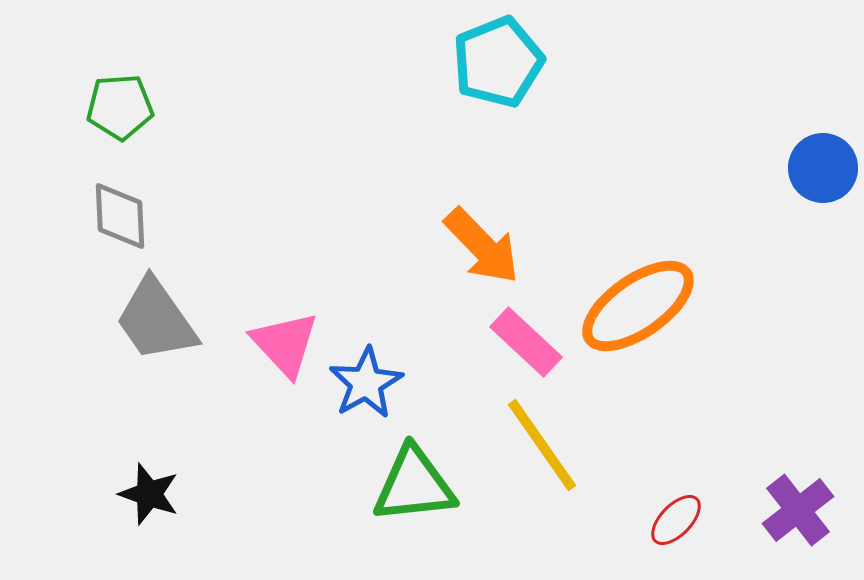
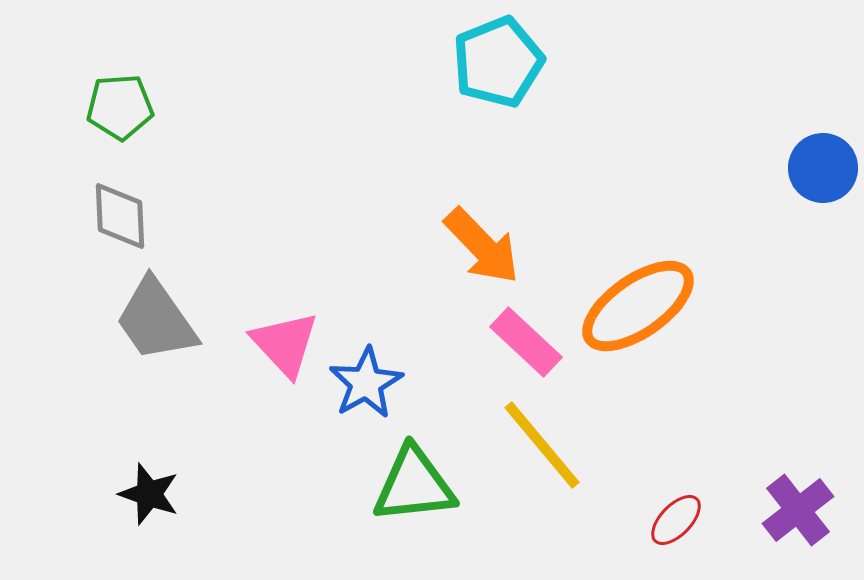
yellow line: rotated 5 degrees counterclockwise
